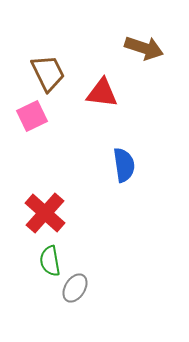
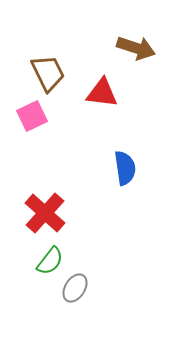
brown arrow: moved 8 px left
blue semicircle: moved 1 px right, 3 px down
green semicircle: rotated 132 degrees counterclockwise
